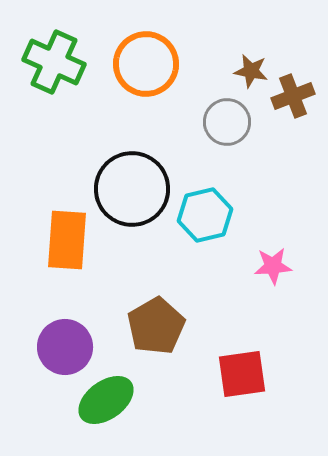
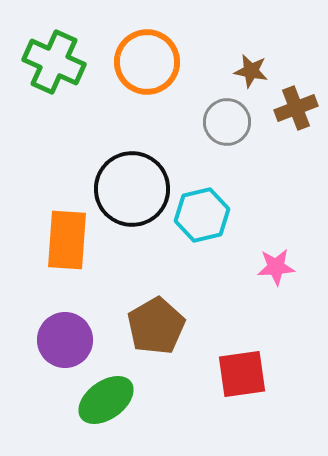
orange circle: moved 1 px right, 2 px up
brown cross: moved 3 px right, 12 px down
cyan hexagon: moved 3 px left
pink star: moved 3 px right, 1 px down
purple circle: moved 7 px up
